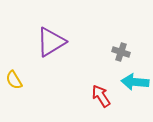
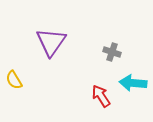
purple triangle: rotated 24 degrees counterclockwise
gray cross: moved 9 px left
cyan arrow: moved 2 px left, 1 px down
